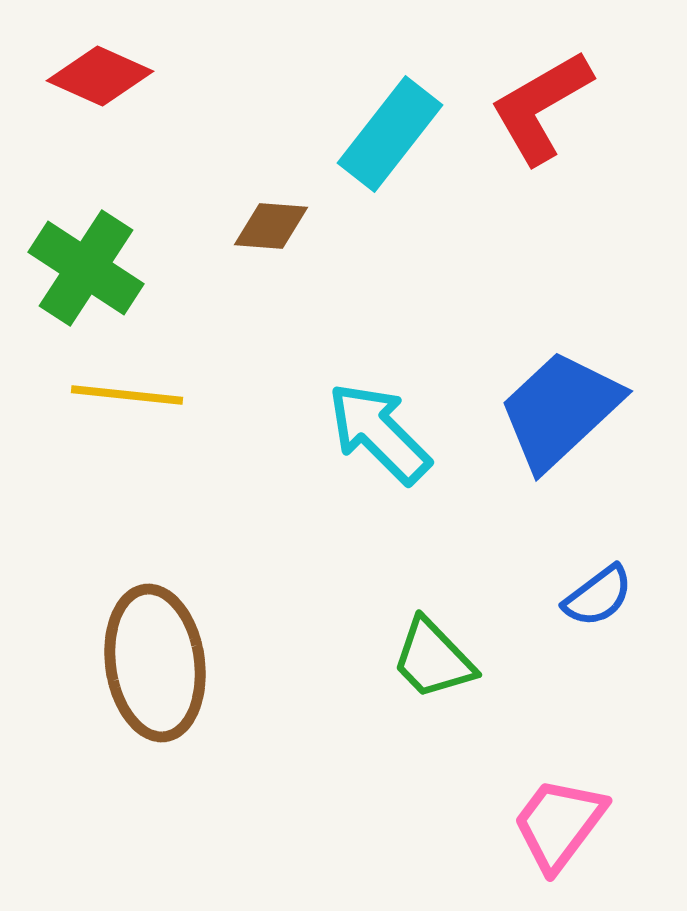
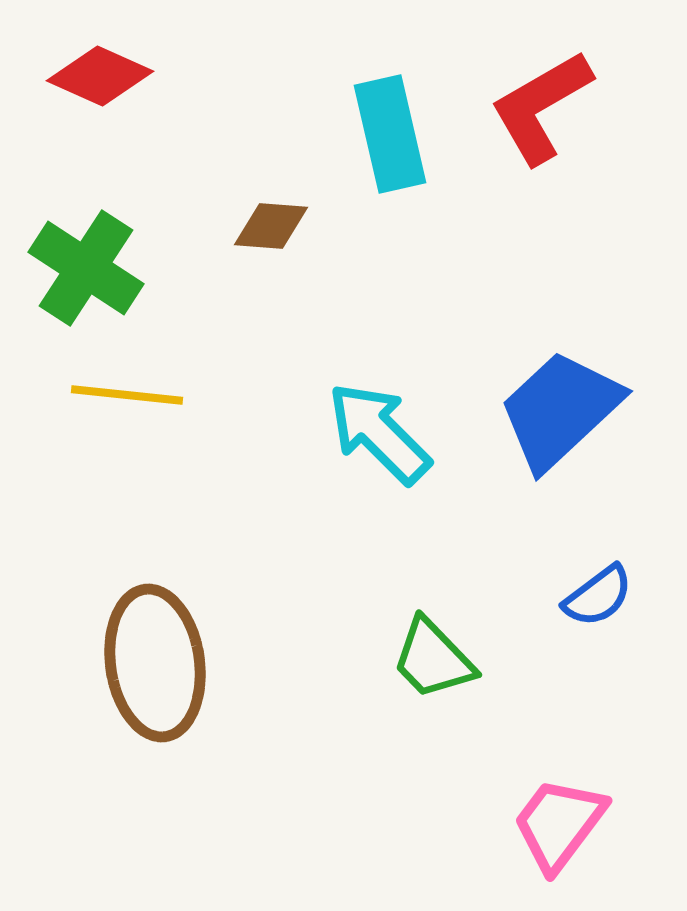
cyan rectangle: rotated 51 degrees counterclockwise
